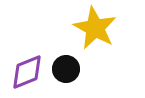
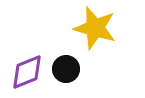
yellow star: rotated 12 degrees counterclockwise
